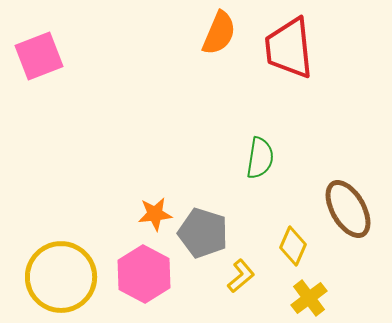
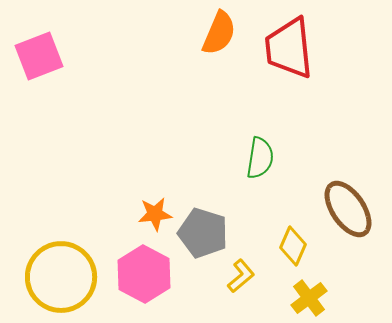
brown ellipse: rotated 4 degrees counterclockwise
